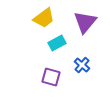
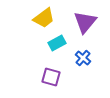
blue cross: moved 1 px right, 7 px up
